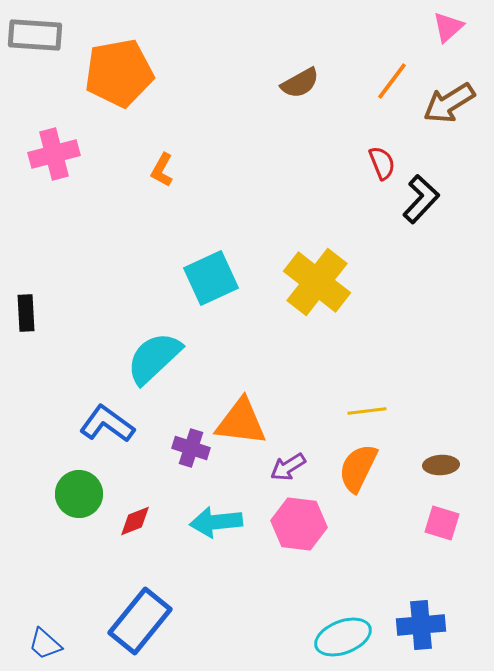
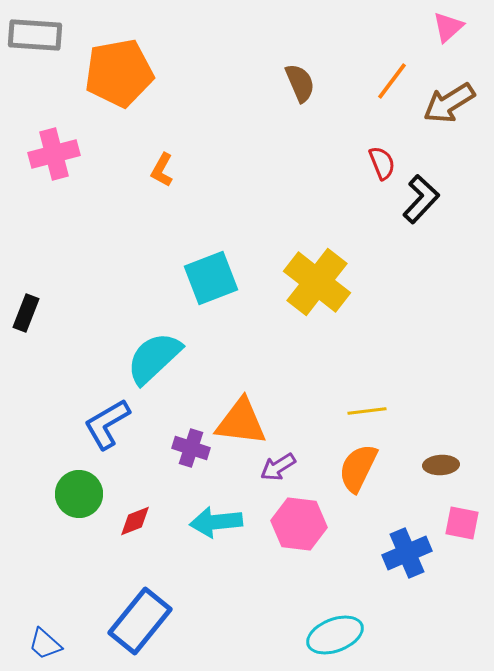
brown semicircle: rotated 84 degrees counterclockwise
cyan square: rotated 4 degrees clockwise
black rectangle: rotated 24 degrees clockwise
blue L-shape: rotated 66 degrees counterclockwise
purple arrow: moved 10 px left
pink square: moved 20 px right; rotated 6 degrees counterclockwise
blue cross: moved 14 px left, 72 px up; rotated 18 degrees counterclockwise
cyan ellipse: moved 8 px left, 2 px up
